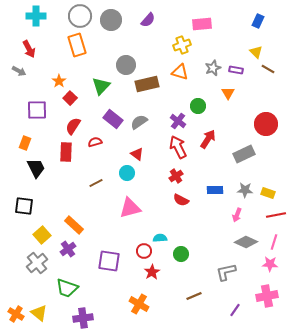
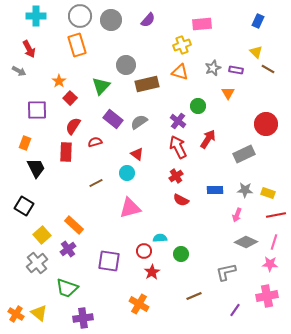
black square at (24, 206): rotated 24 degrees clockwise
